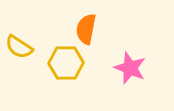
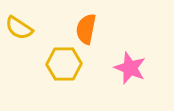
yellow semicircle: moved 19 px up
yellow hexagon: moved 2 px left, 1 px down
